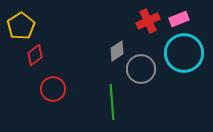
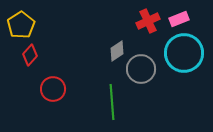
yellow pentagon: moved 1 px up
red diamond: moved 5 px left; rotated 10 degrees counterclockwise
